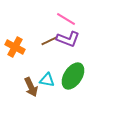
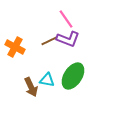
pink line: rotated 24 degrees clockwise
